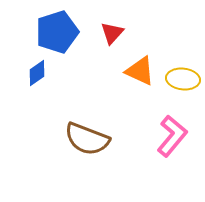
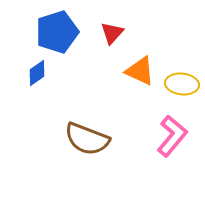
yellow ellipse: moved 1 px left, 5 px down
